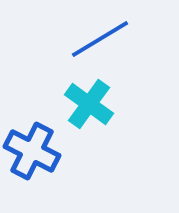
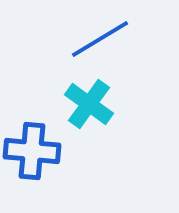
blue cross: rotated 22 degrees counterclockwise
